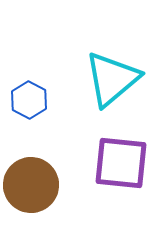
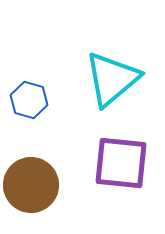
blue hexagon: rotated 12 degrees counterclockwise
